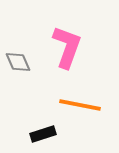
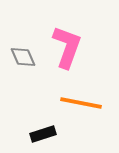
gray diamond: moved 5 px right, 5 px up
orange line: moved 1 px right, 2 px up
